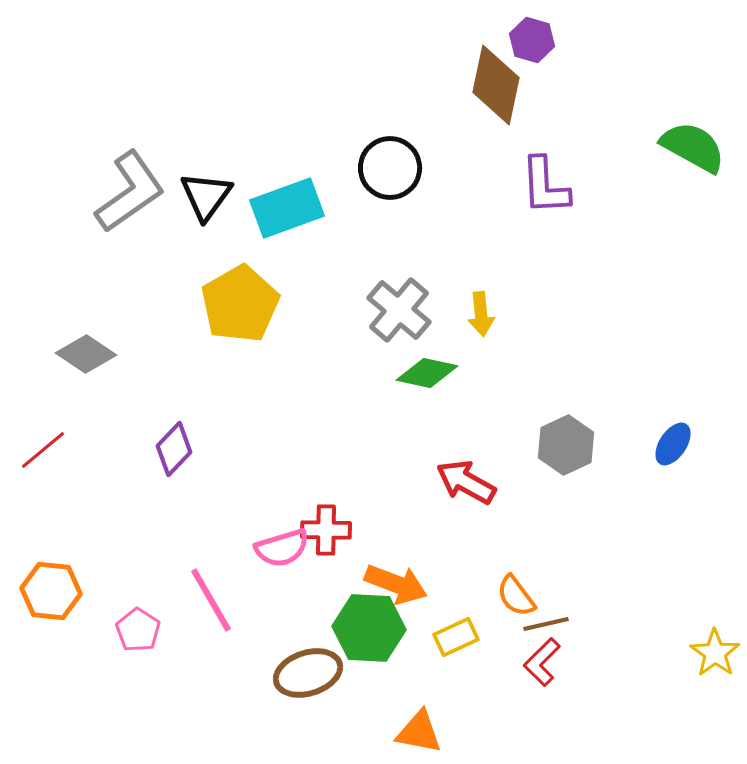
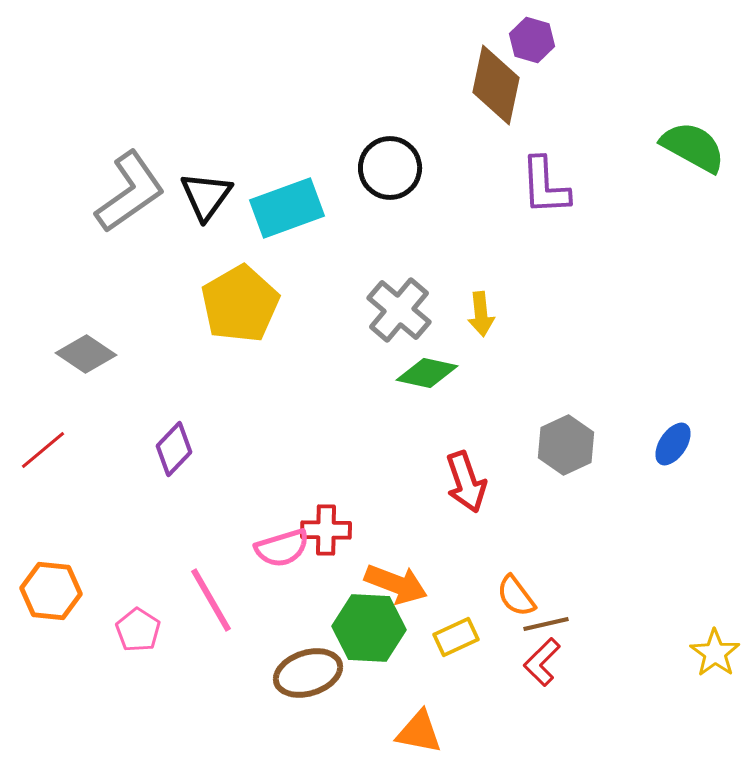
red arrow: rotated 138 degrees counterclockwise
